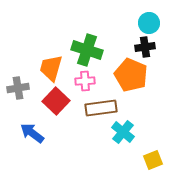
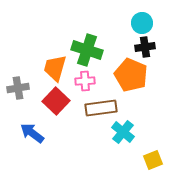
cyan circle: moved 7 px left
orange trapezoid: moved 4 px right
